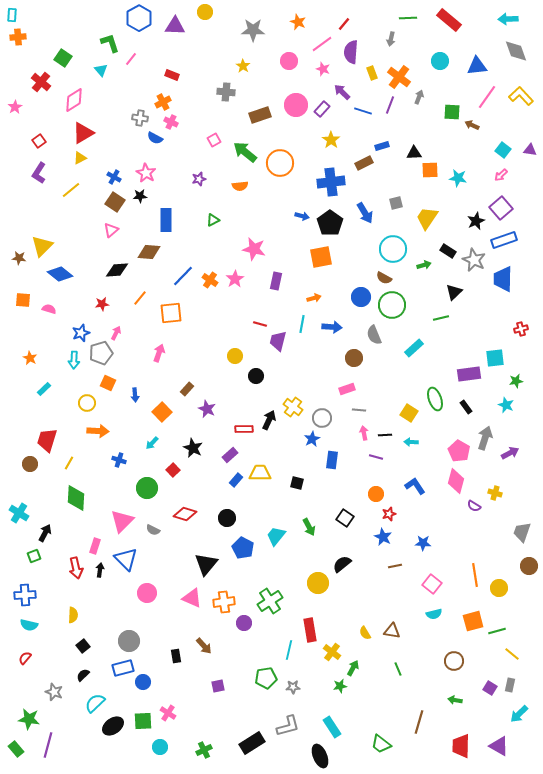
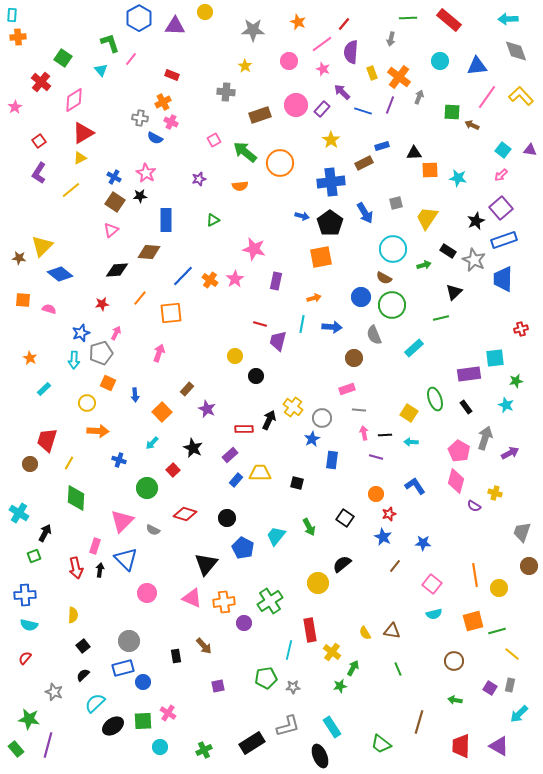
yellow star at (243, 66): moved 2 px right
brown line at (395, 566): rotated 40 degrees counterclockwise
